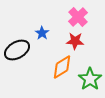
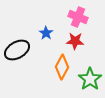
pink cross: rotated 24 degrees counterclockwise
blue star: moved 4 px right
orange diamond: rotated 30 degrees counterclockwise
